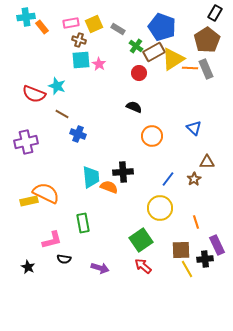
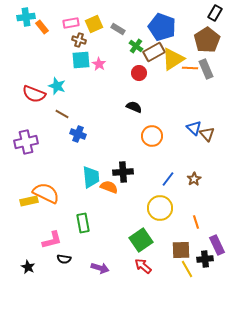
brown triangle at (207, 162): moved 28 px up; rotated 49 degrees clockwise
